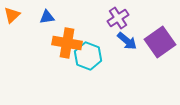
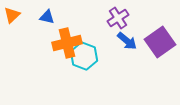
blue triangle: rotated 21 degrees clockwise
orange cross: rotated 24 degrees counterclockwise
cyan hexagon: moved 4 px left
